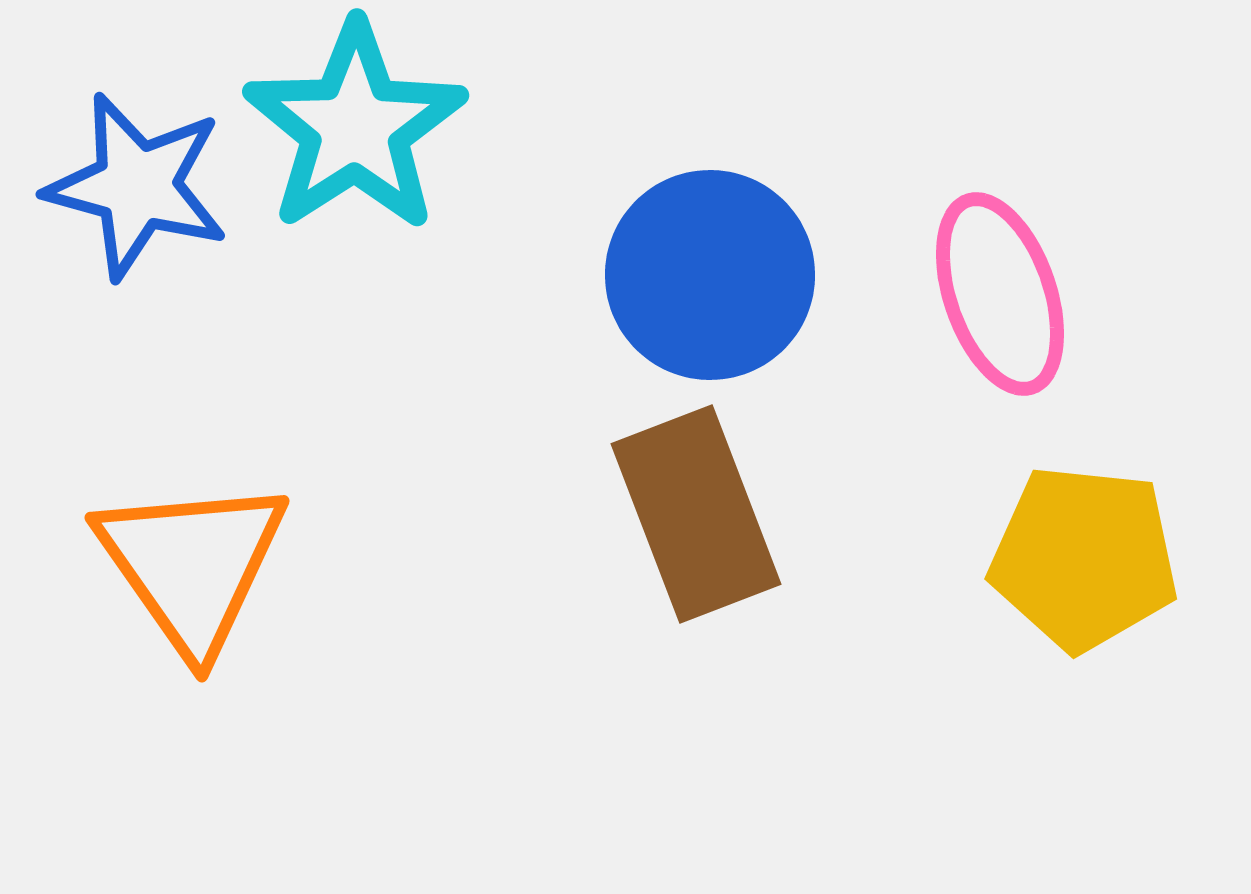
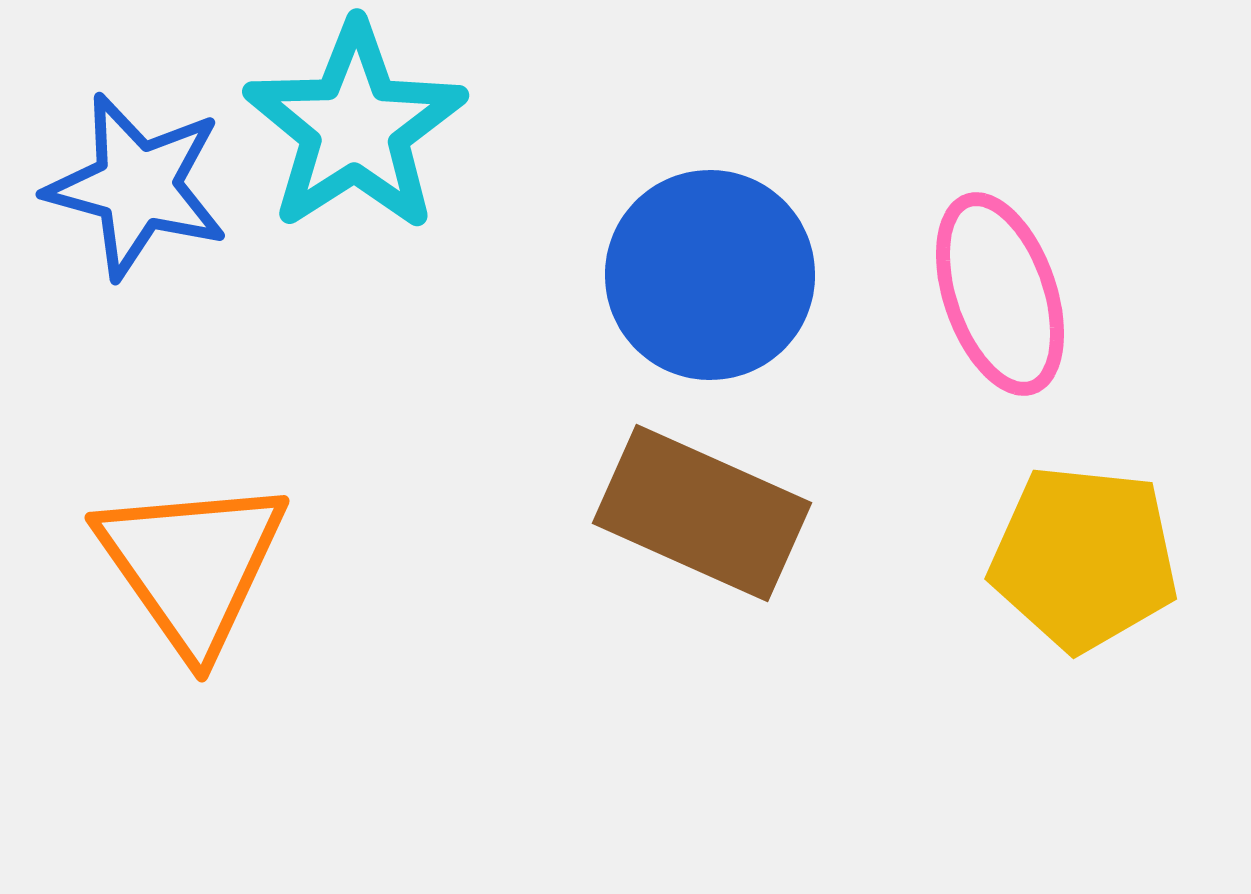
brown rectangle: moved 6 px right, 1 px up; rotated 45 degrees counterclockwise
